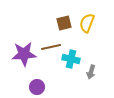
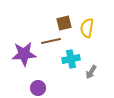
yellow semicircle: moved 5 px down; rotated 12 degrees counterclockwise
brown line: moved 6 px up
cyan cross: rotated 24 degrees counterclockwise
gray arrow: rotated 16 degrees clockwise
purple circle: moved 1 px right, 1 px down
